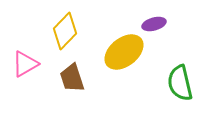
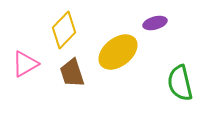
purple ellipse: moved 1 px right, 1 px up
yellow diamond: moved 1 px left, 1 px up
yellow ellipse: moved 6 px left
brown trapezoid: moved 5 px up
